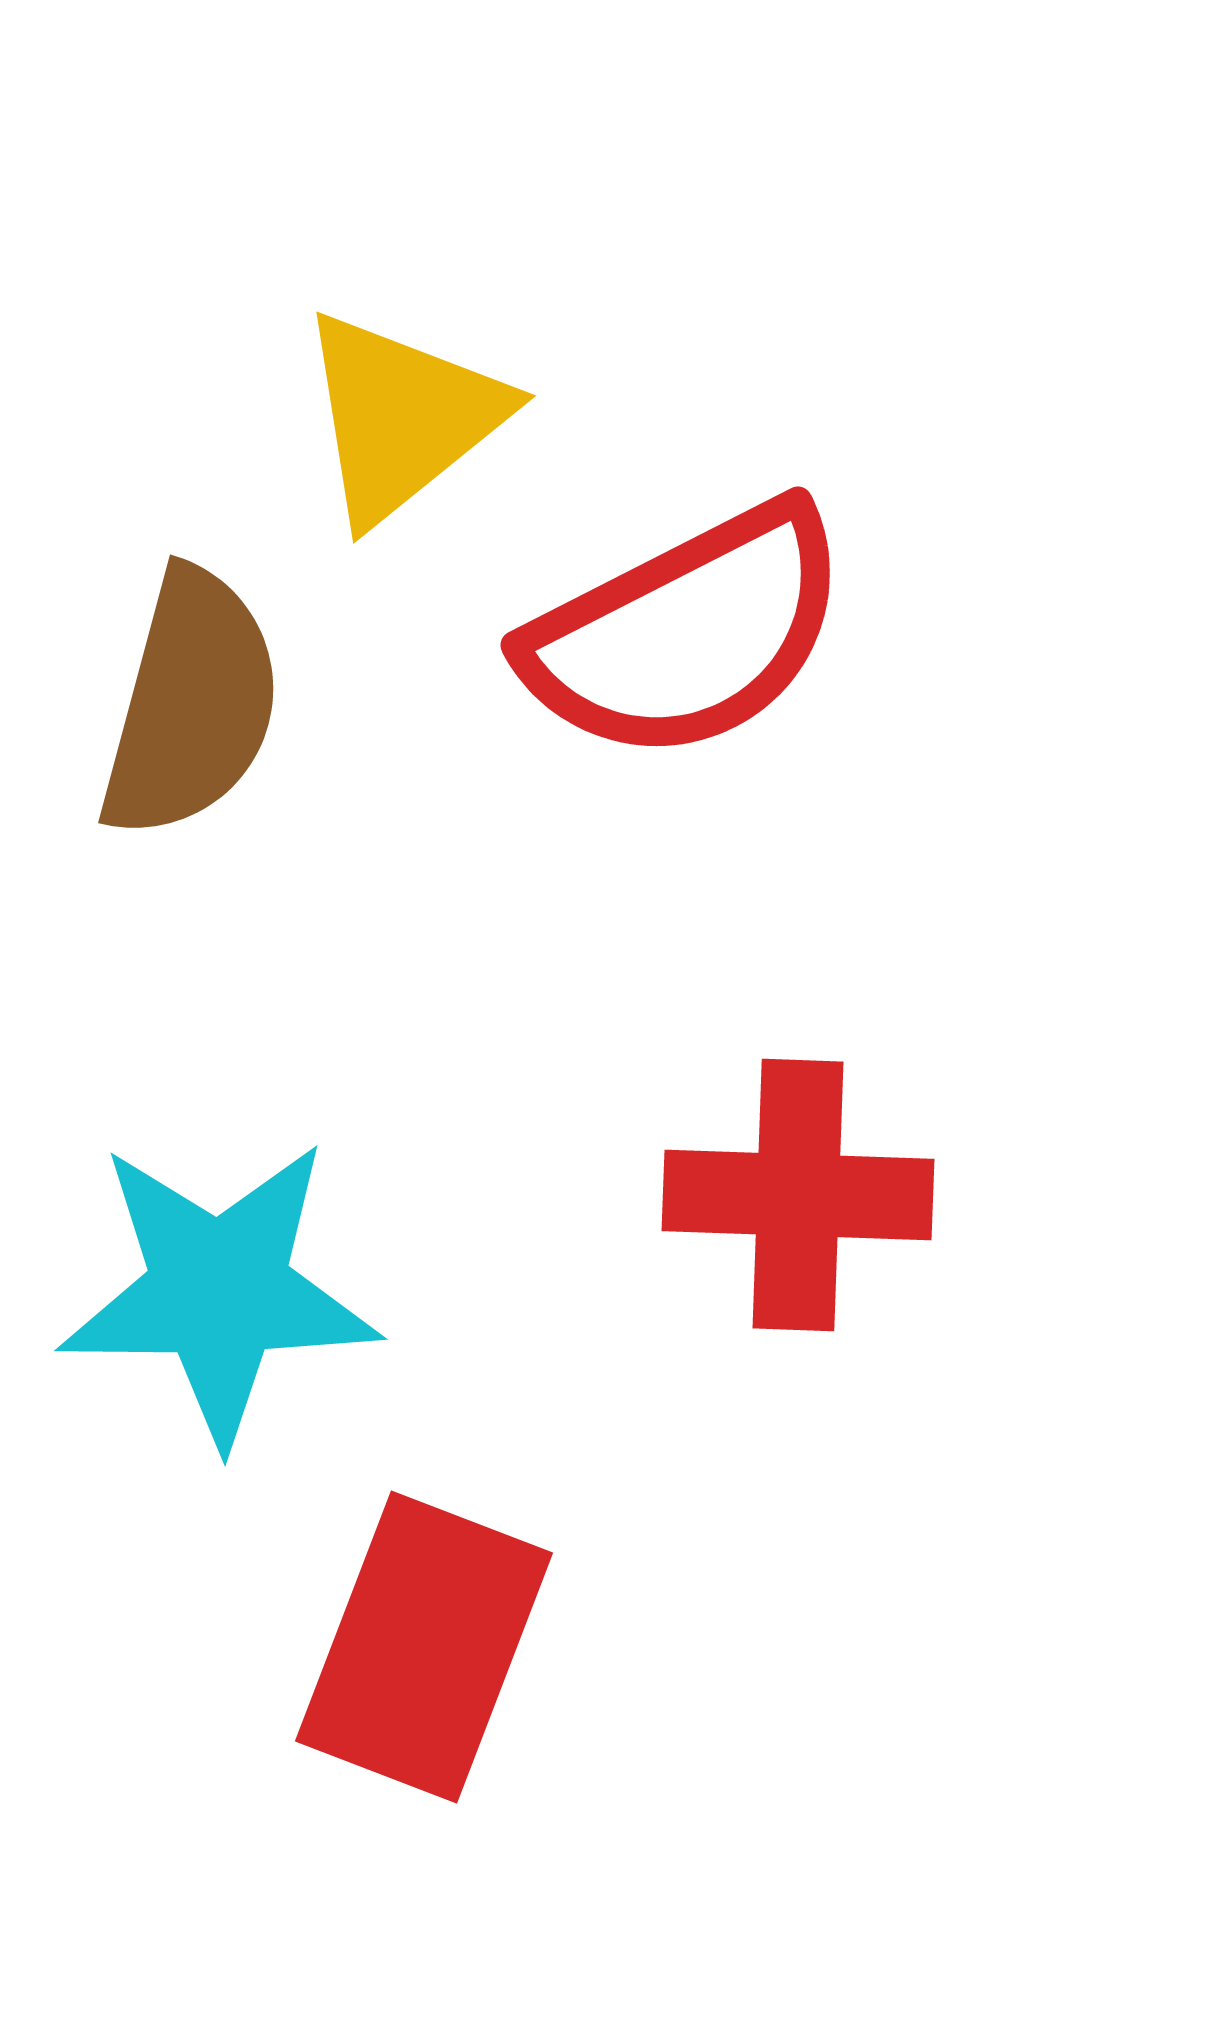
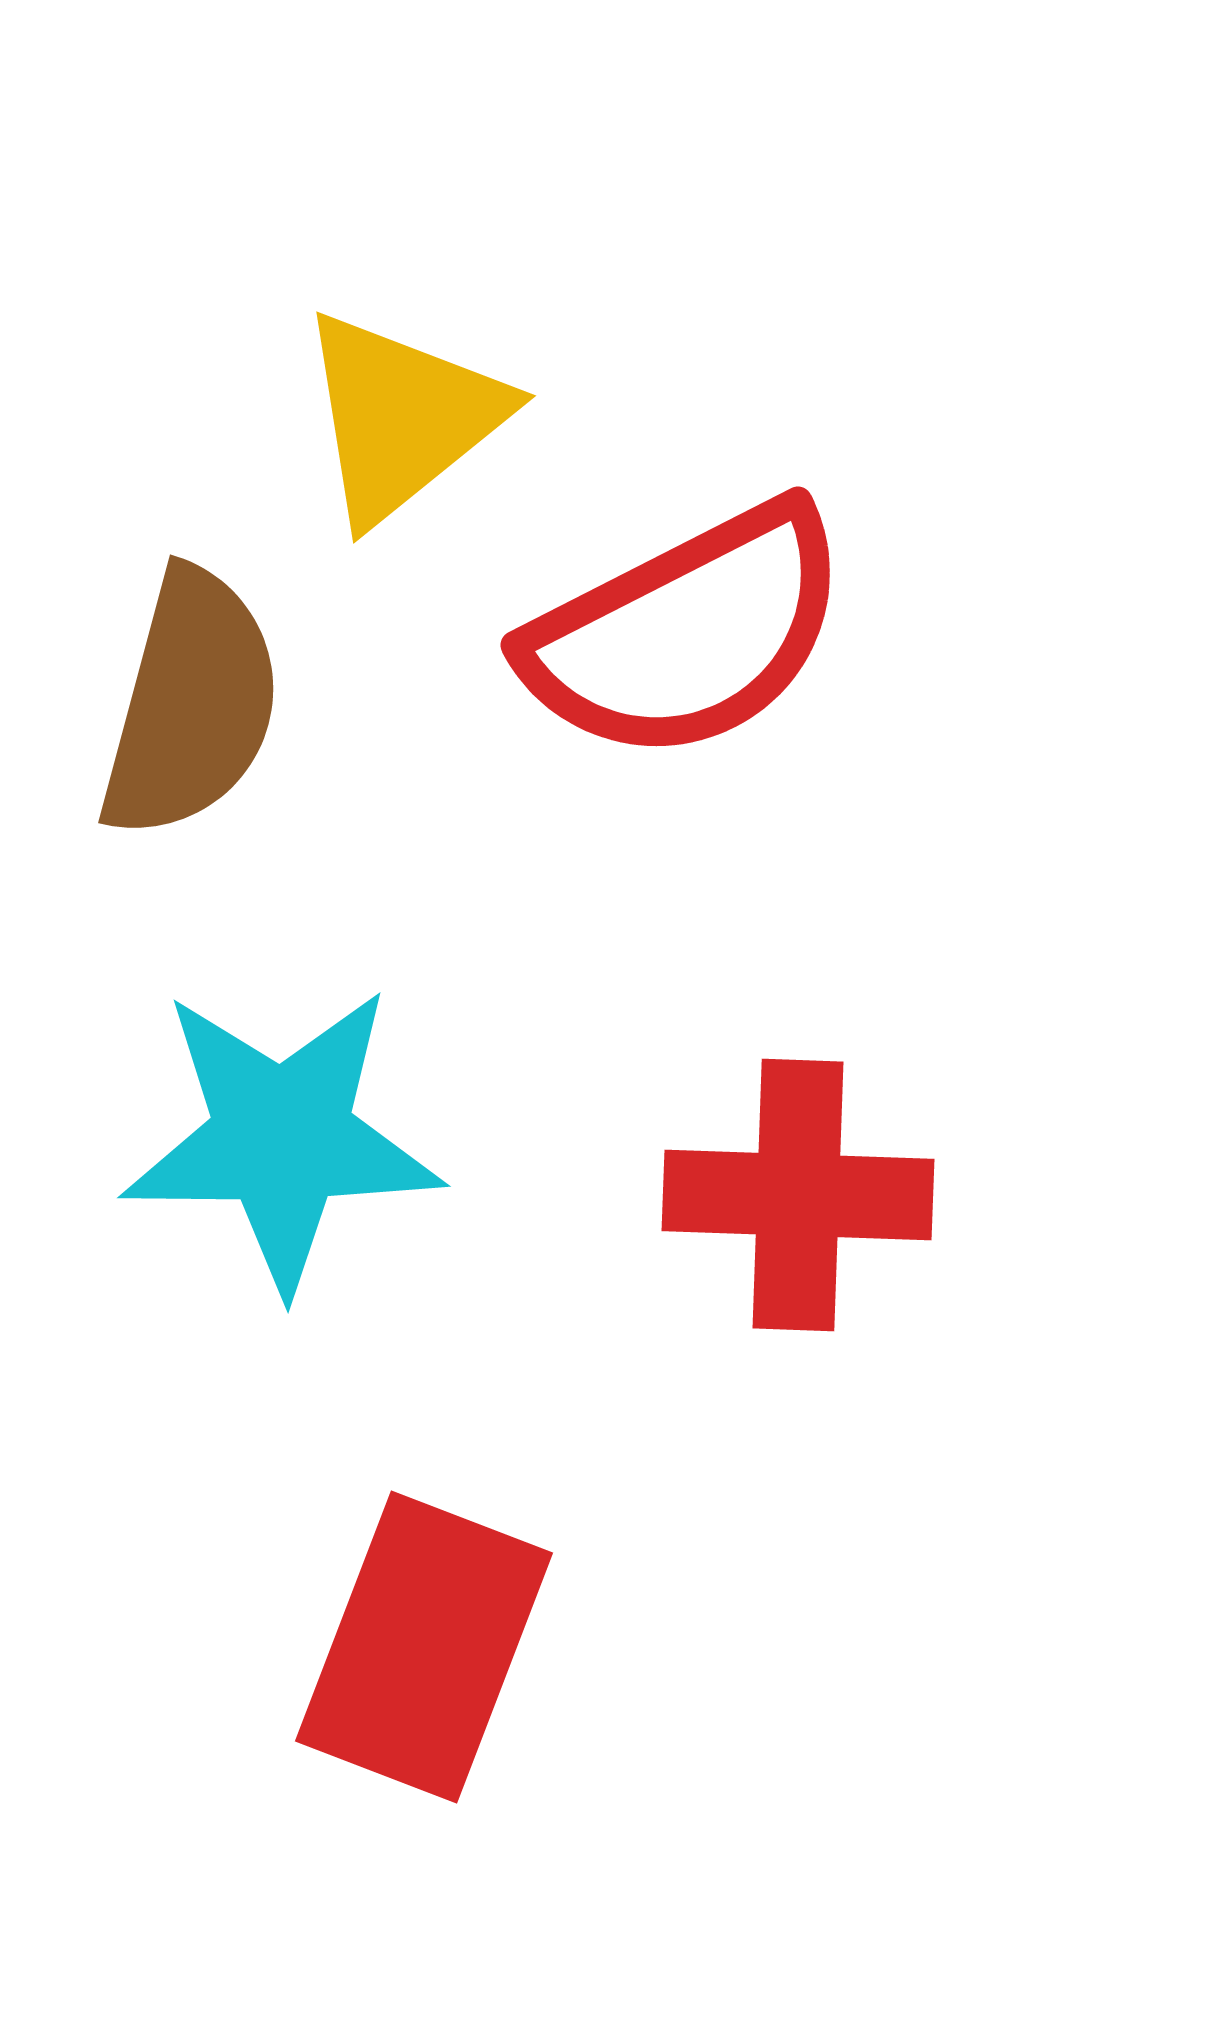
cyan star: moved 63 px right, 153 px up
